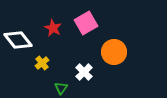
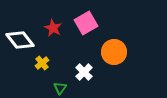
white diamond: moved 2 px right
green triangle: moved 1 px left
